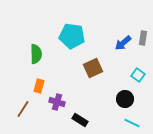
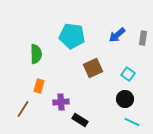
blue arrow: moved 6 px left, 8 px up
cyan square: moved 10 px left, 1 px up
purple cross: moved 4 px right; rotated 21 degrees counterclockwise
cyan line: moved 1 px up
